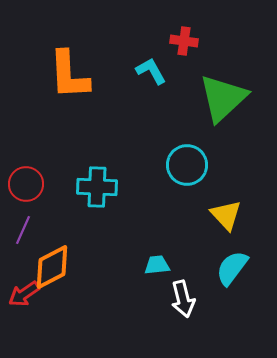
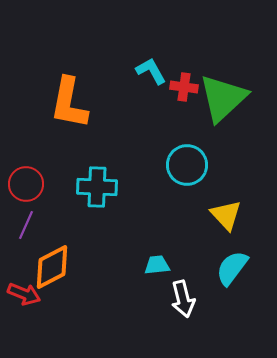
red cross: moved 46 px down
orange L-shape: moved 28 px down; rotated 14 degrees clockwise
purple line: moved 3 px right, 5 px up
red arrow: rotated 124 degrees counterclockwise
